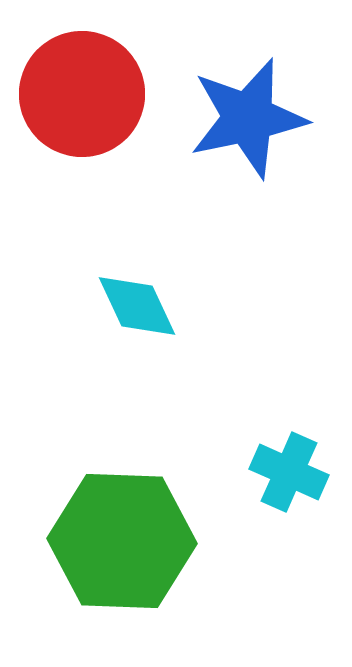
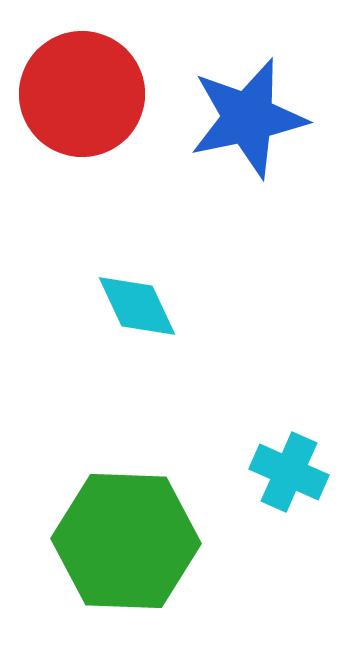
green hexagon: moved 4 px right
